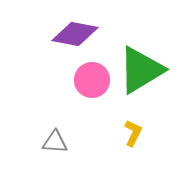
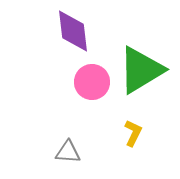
purple diamond: moved 2 px left, 3 px up; rotated 72 degrees clockwise
pink circle: moved 2 px down
gray triangle: moved 13 px right, 10 px down
